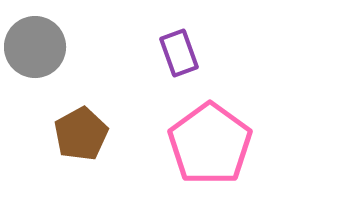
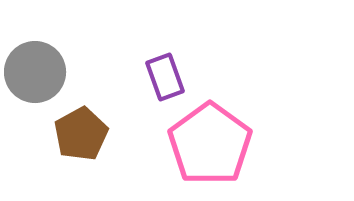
gray circle: moved 25 px down
purple rectangle: moved 14 px left, 24 px down
